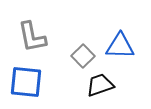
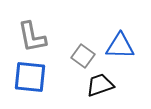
gray square: rotated 10 degrees counterclockwise
blue square: moved 4 px right, 5 px up
